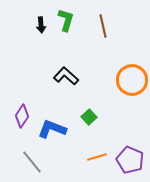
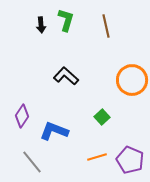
brown line: moved 3 px right
green square: moved 13 px right
blue L-shape: moved 2 px right, 2 px down
